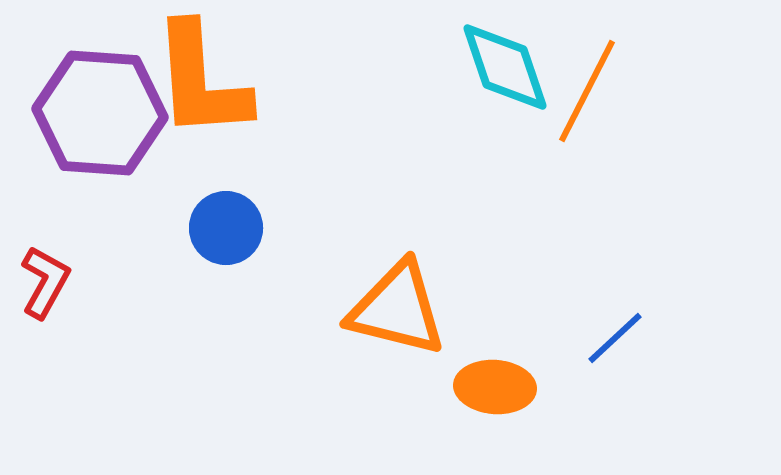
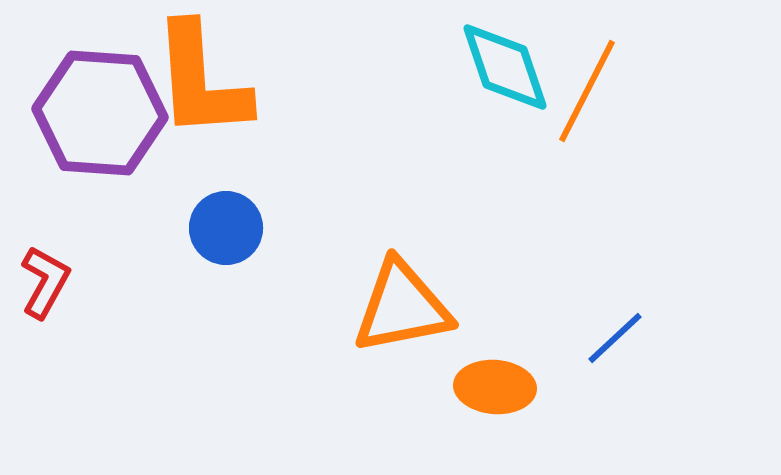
orange triangle: moved 5 px right, 2 px up; rotated 25 degrees counterclockwise
